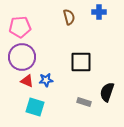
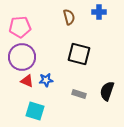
black square: moved 2 px left, 8 px up; rotated 15 degrees clockwise
black semicircle: moved 1 px up
gray rectangle: moved 5 px left, 8 px up
cyan square: moved 4 px down
